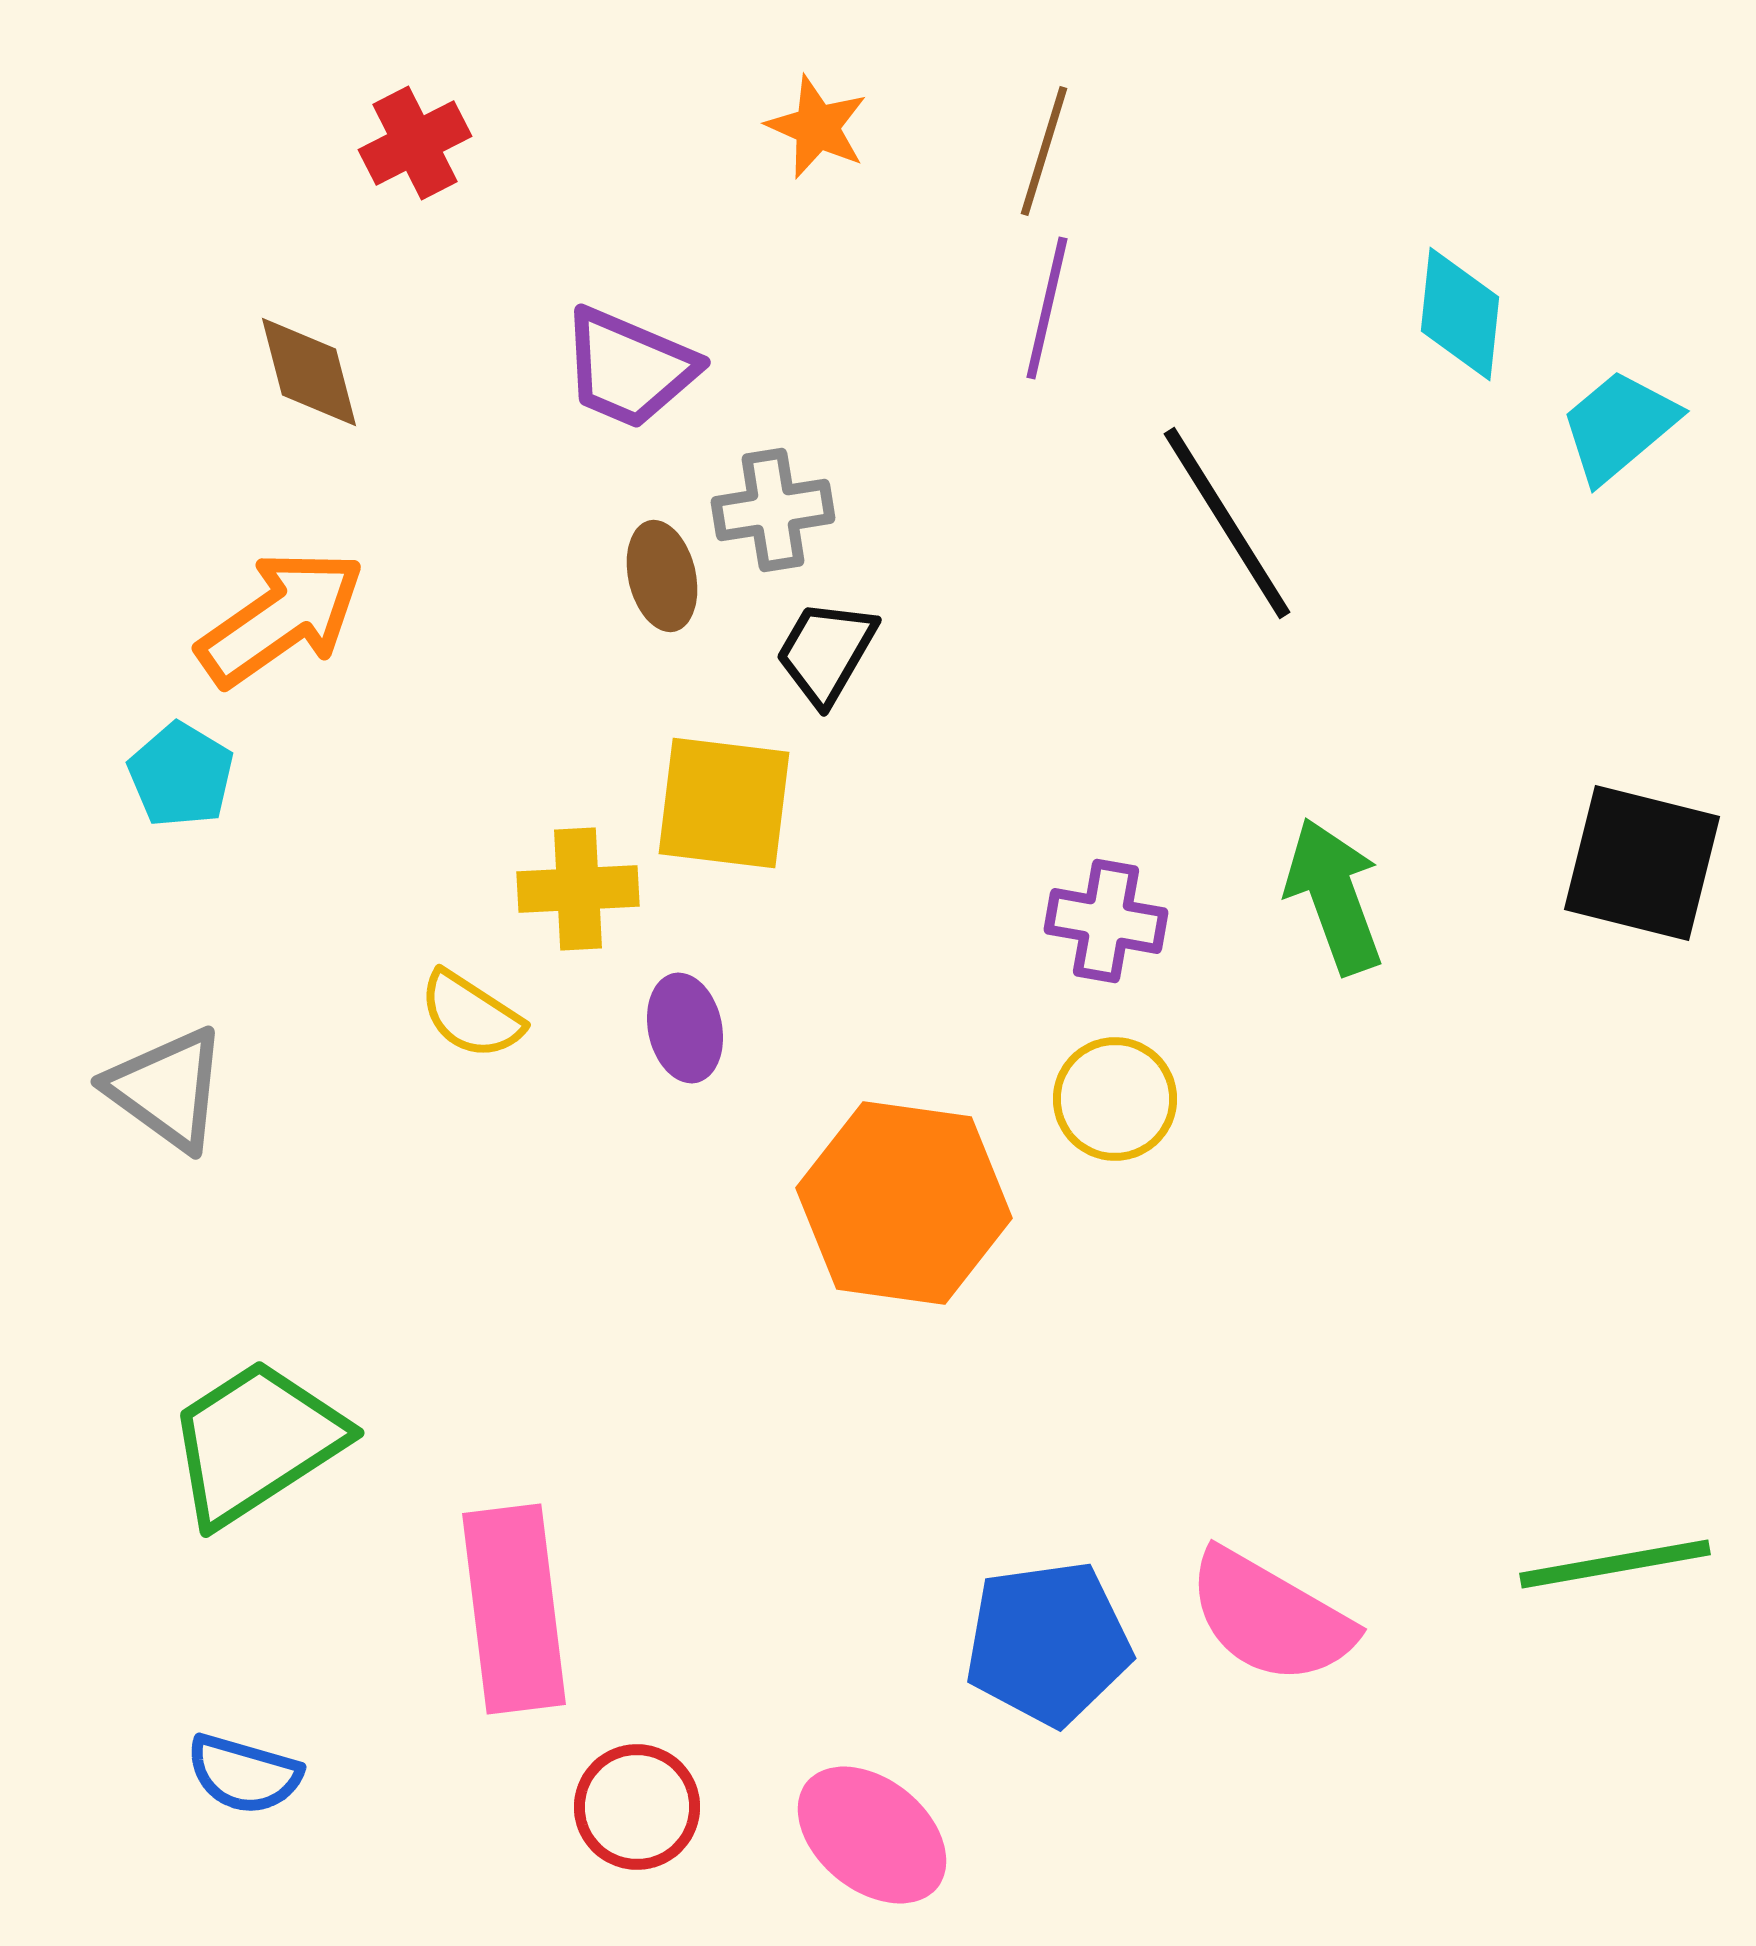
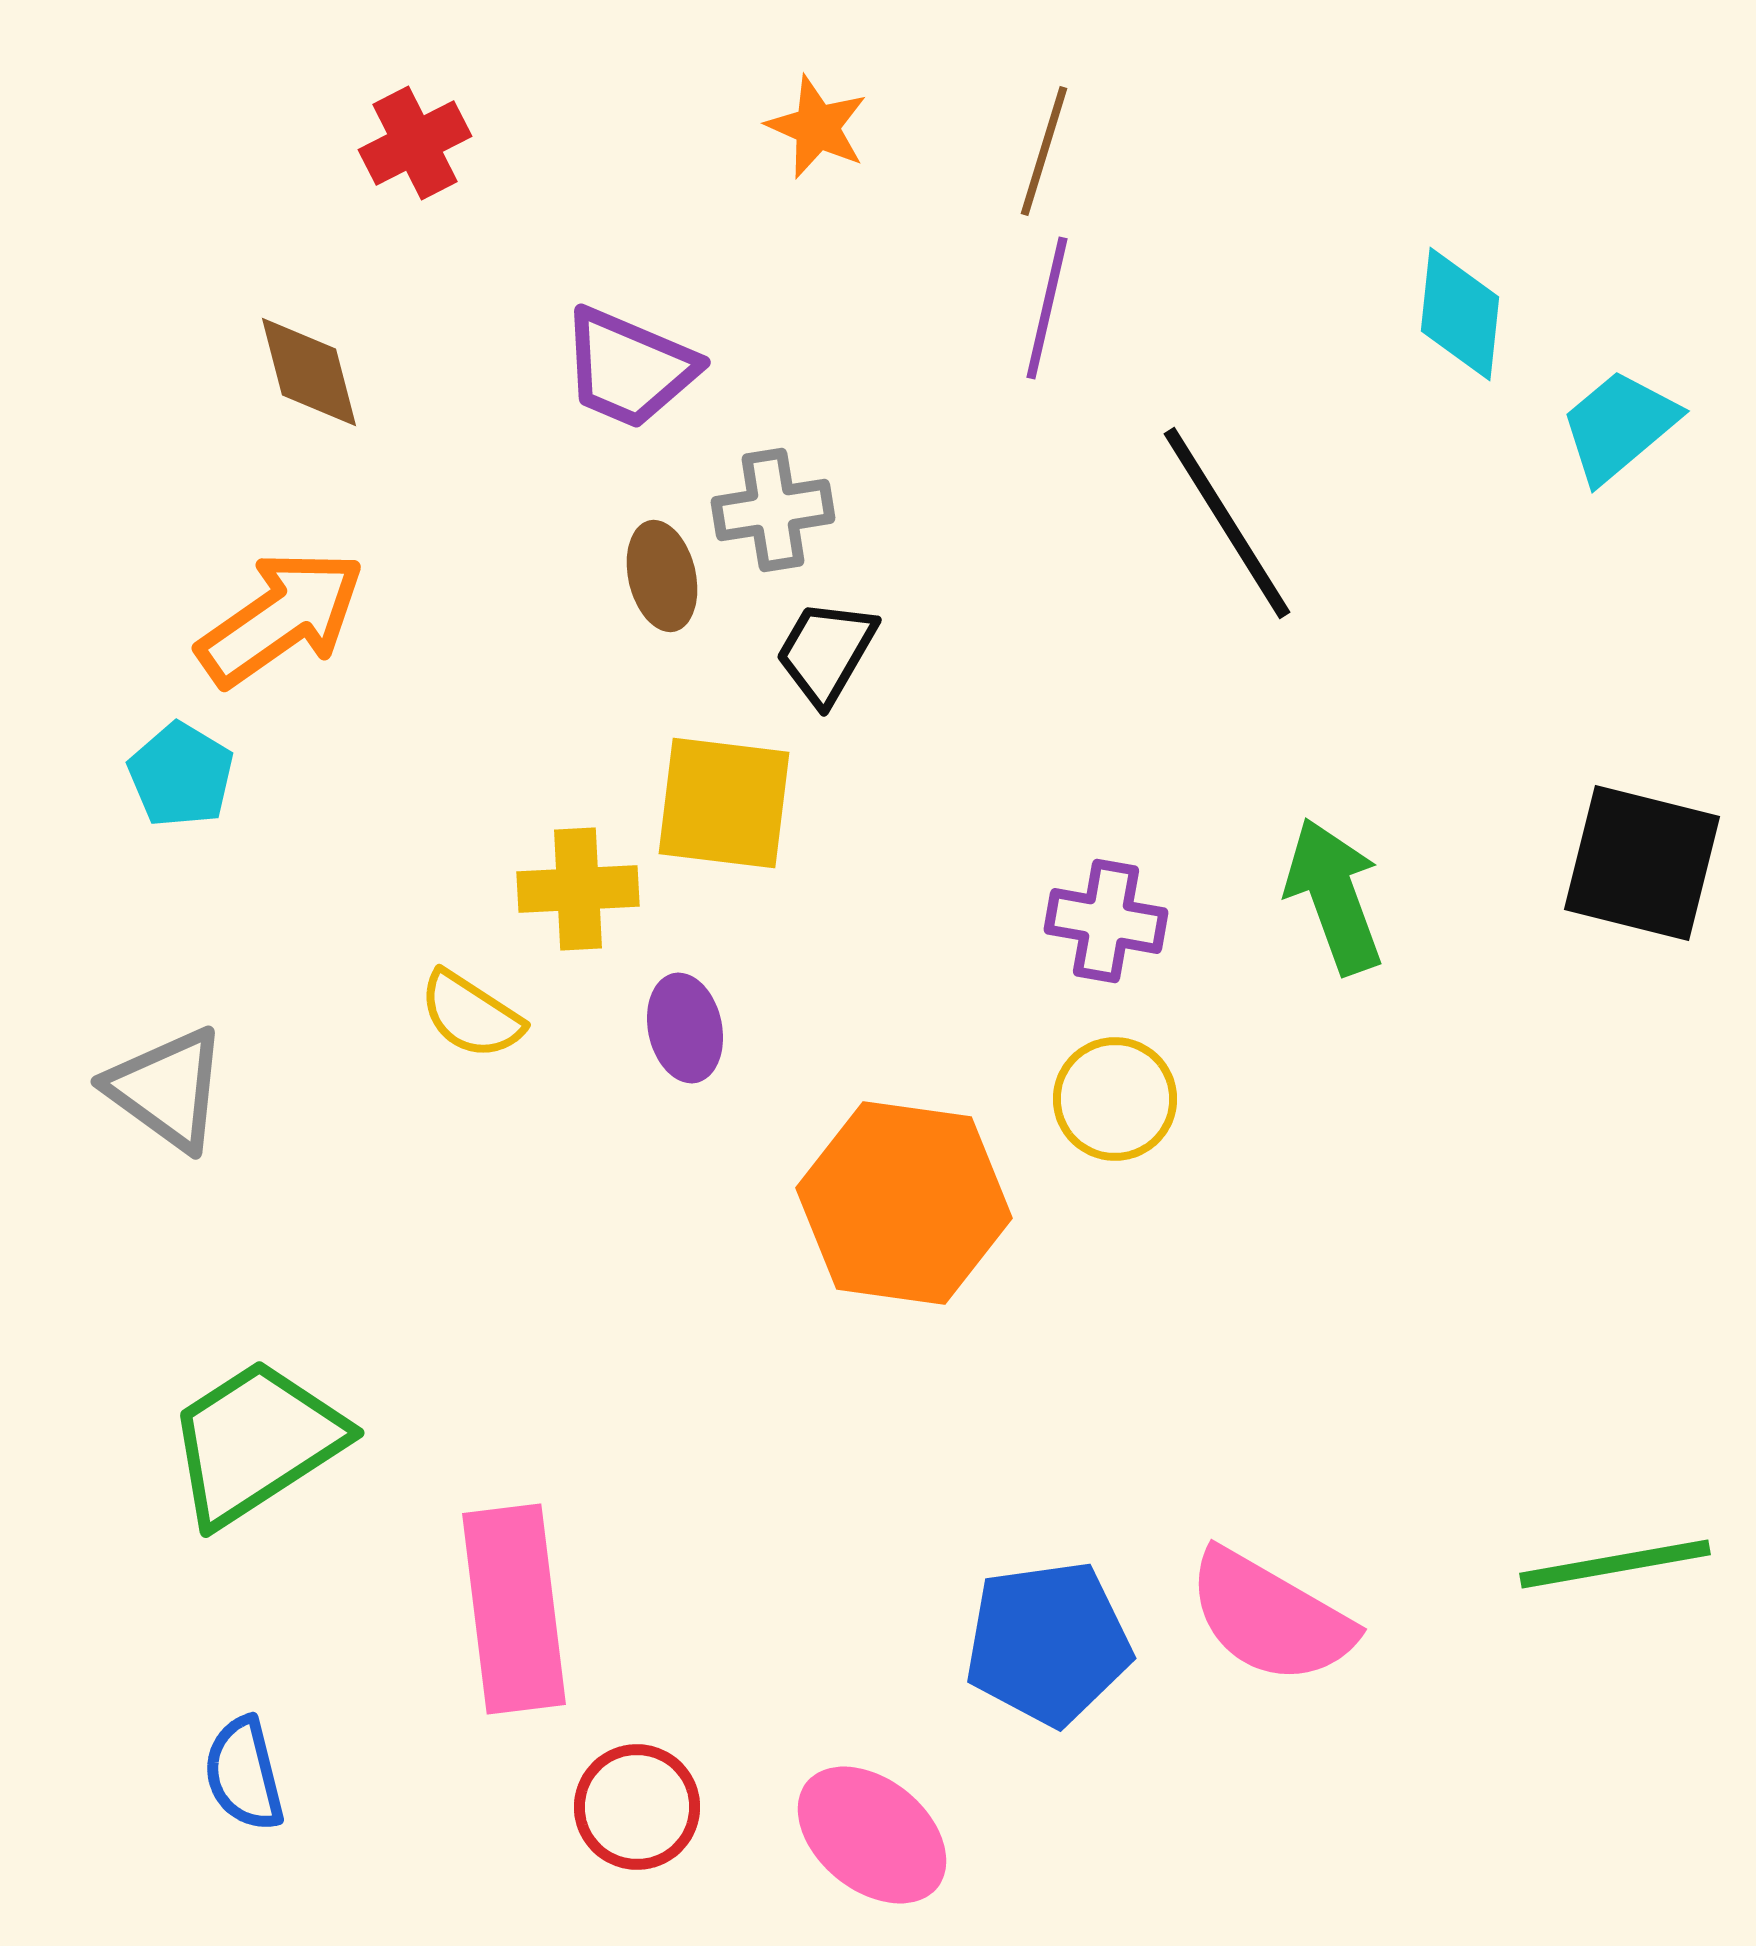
blue semicircle: rotated 60 degrees clockwise
